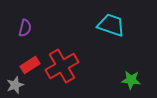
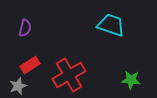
red cross: moved 7 px right, 9 px down
gray star: moved 3 px right, 1 px down
